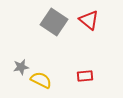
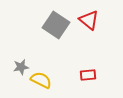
gray square: moved 2 px right, 3 px down
red rectangle: moved 3 px right, 1 px up
